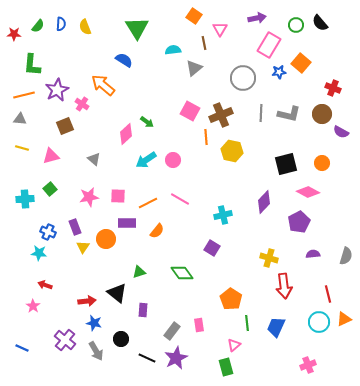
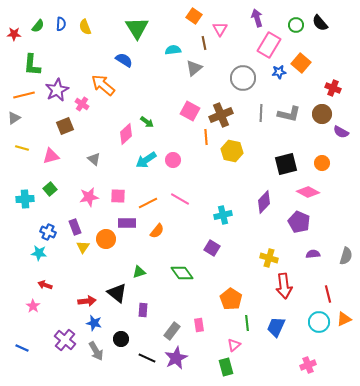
purple arrow at (257, 18): rotated 96 degrees counterclockwise
gray triangle at (20, 119): moved 6 px left, 1 px up; rotated 40 degrees counterclockwise
purple pentagon at (299, 222): rotated 20 degrees counterclockwise
